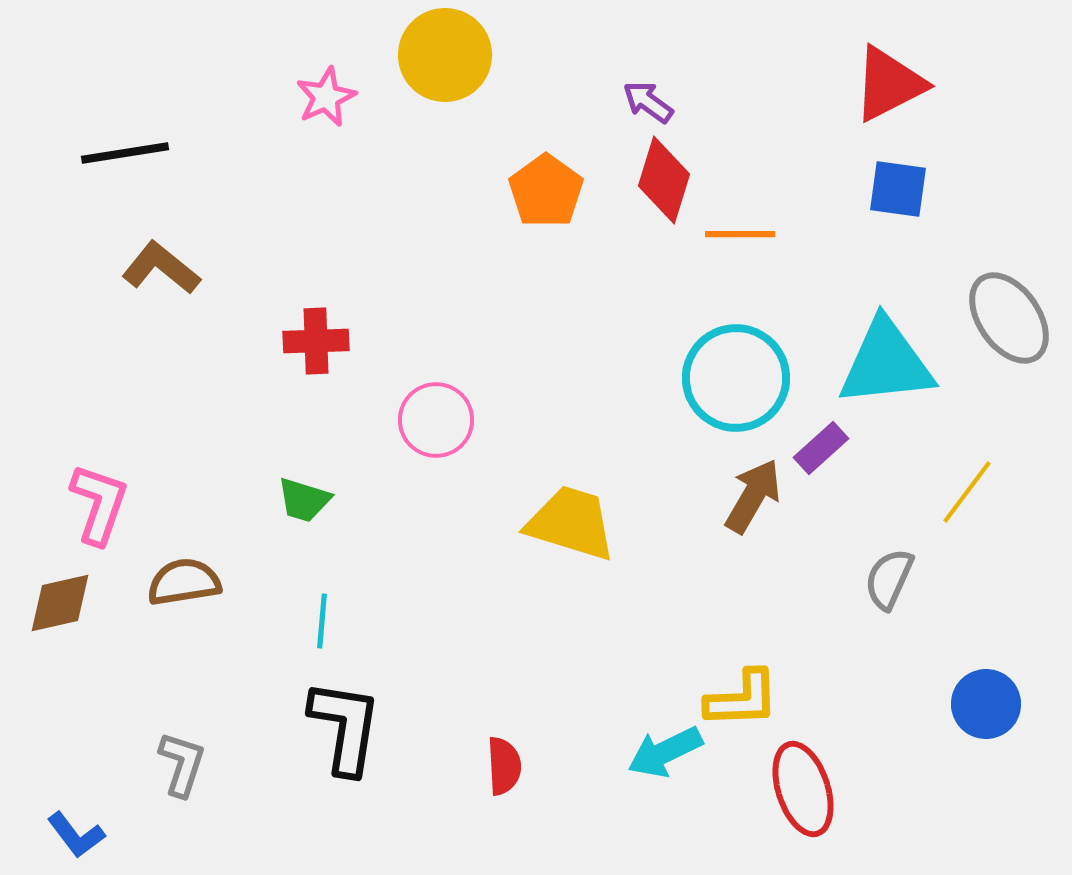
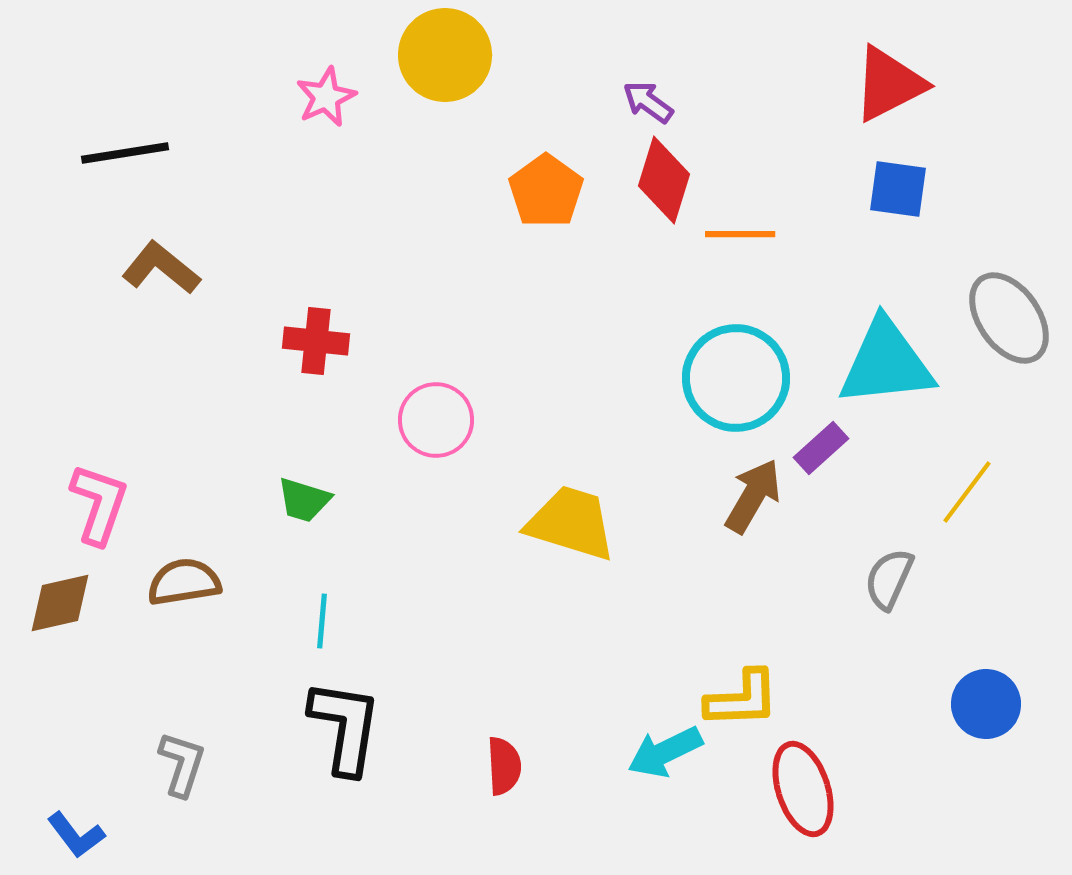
red cross: rotated 8 degrees clockwise
